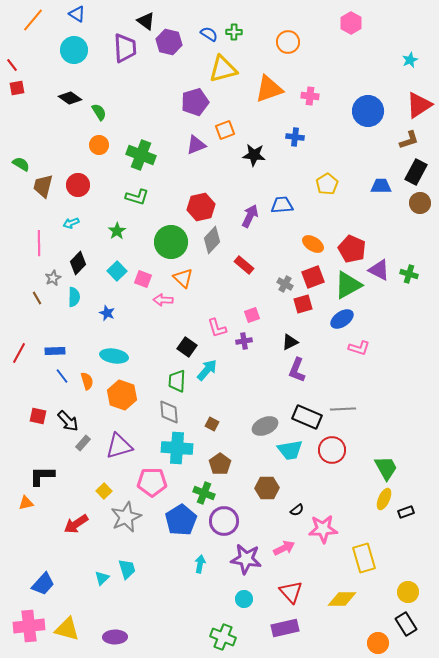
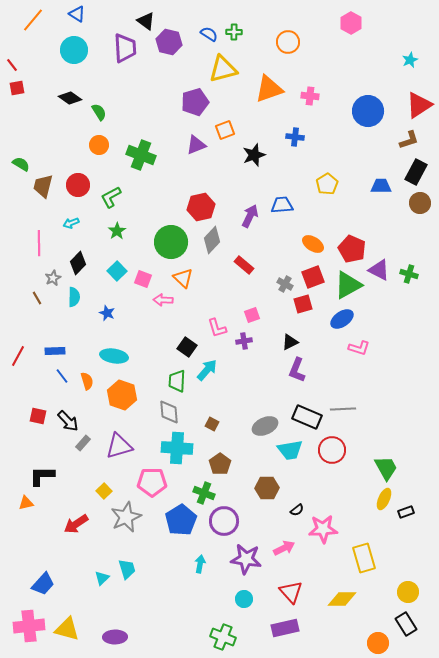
black star at (254, 155): rotated 25 degrees counterclockwise
green L-shape at (137, 197): moved 26 px left; rotated 135 degrees clockwise
red line at (19, 353): moved 1 px left, 3 px down
